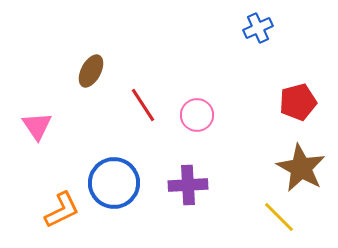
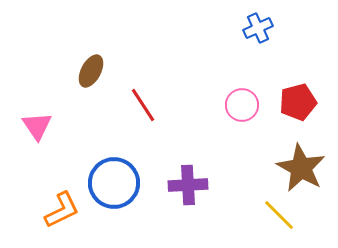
pink circle: moved 45 px right, 10 px up
yellow line: moved 2 px up
